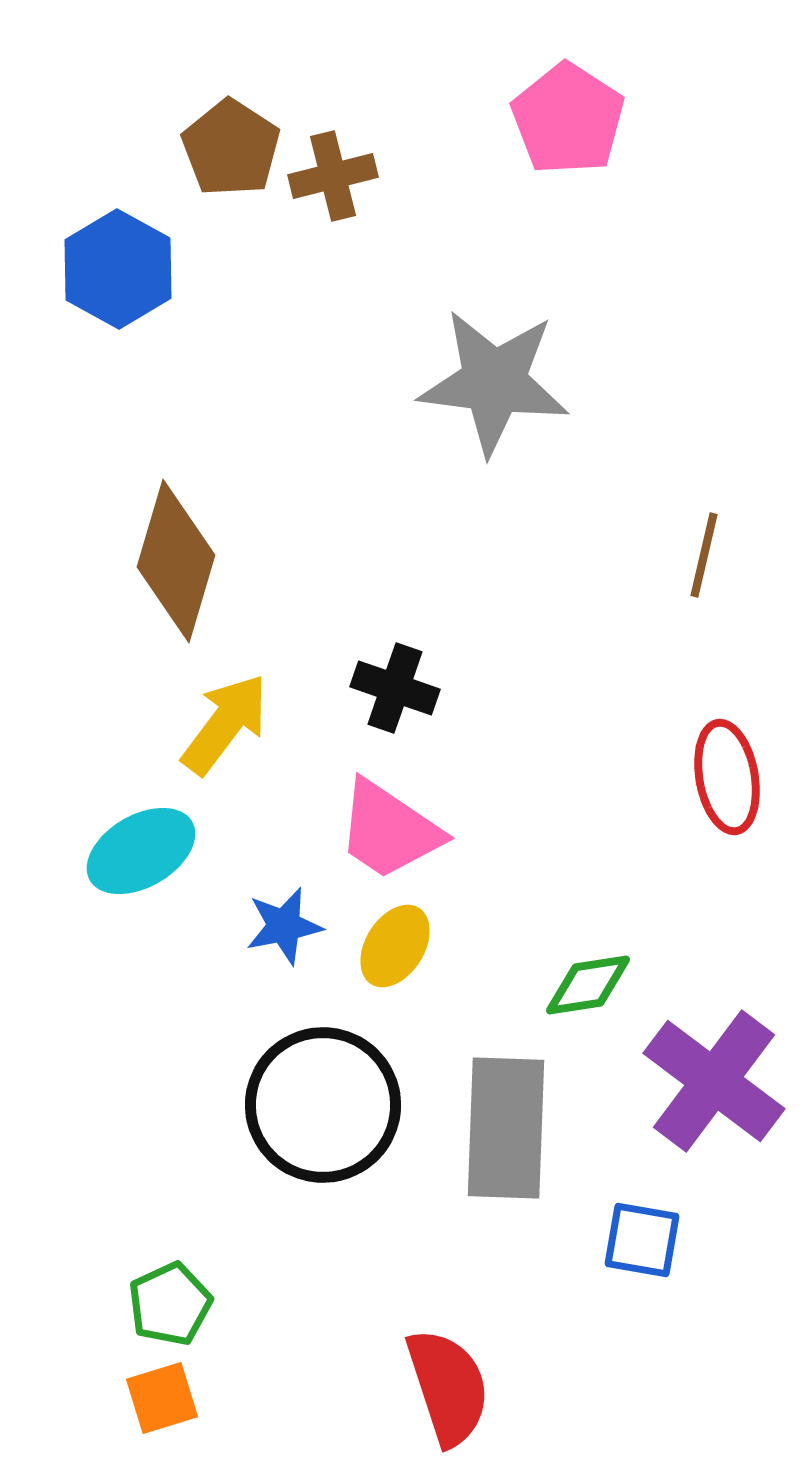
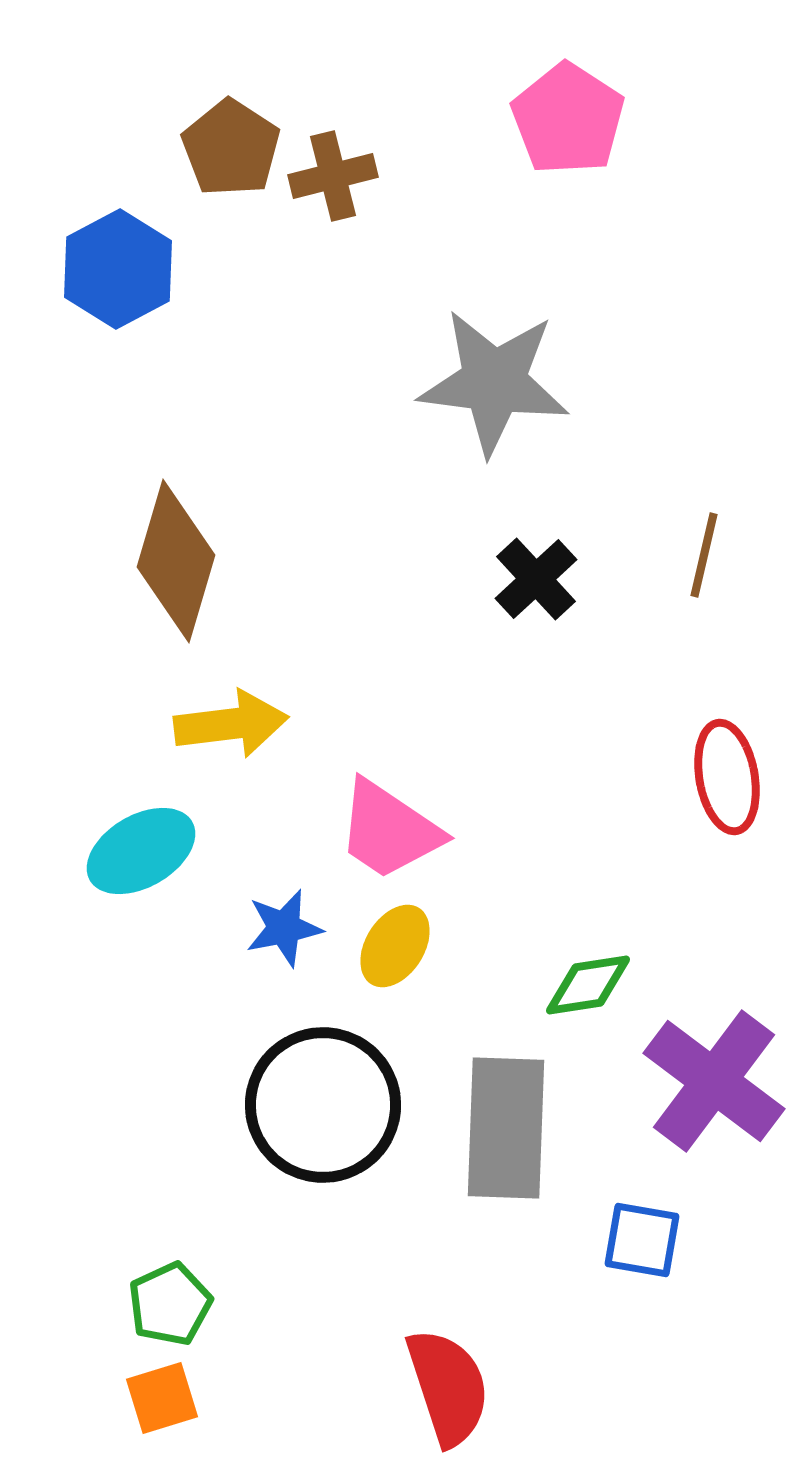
blue hexagon: rotated 3 degrees clockwise
black cross: moved 141 px right, 109 px up; rotated 28 degrees clockwise
yellow arrow: moved 6 px right; rotated 46 degrees clockwise
blue star: moved 2 px down
